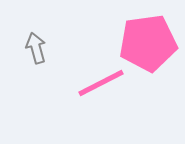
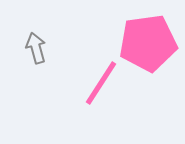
pink line: rotated 30 degrees counterclockwise
